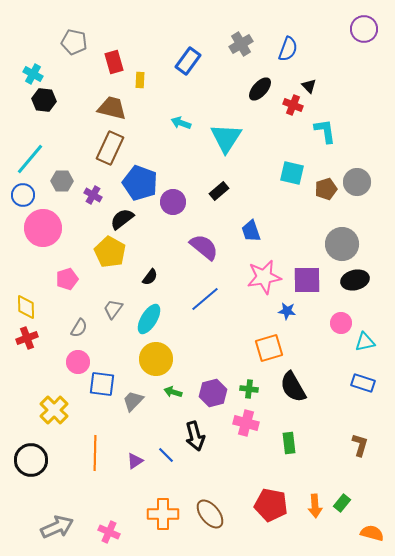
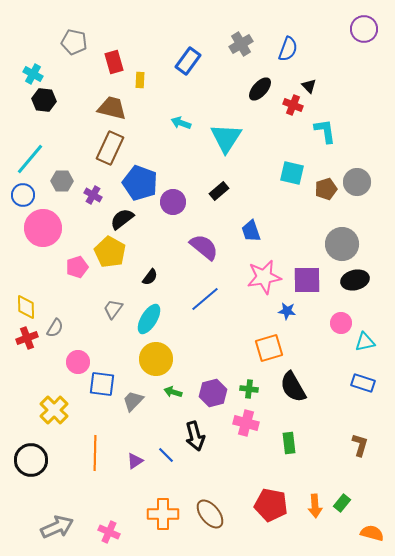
pink pentagon at (67, 279): moved 10 px right, 12 px up
gray semicircle at (79, 328): moved 24 px left
